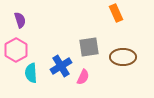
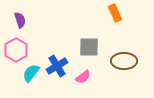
orange rectangle: moved 1 px left
gray square: rotated 10 degrees clockwise
brown ellipse: moved 1 px right, 4 px down
blue cross: moved 4 px left
cyan semicircle: rotated 42 degrees clockwise
pink semicircle: rotated 28 degrees clockwise
